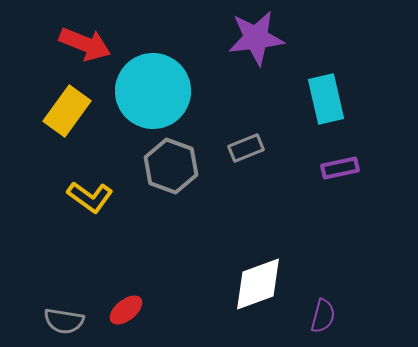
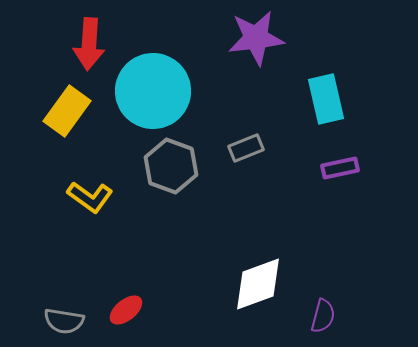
red arrow: moved 4 px right; rotated 72 degrees clockwise
